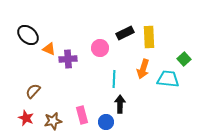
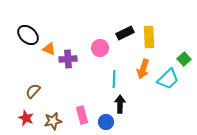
cyan trapezoid: rotated 130 degrees clockwise
